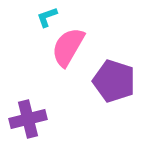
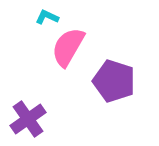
cyan L-shape: rotated 45 degrees clockwise
purple cross: rotated 21 degrees counterclockwise
